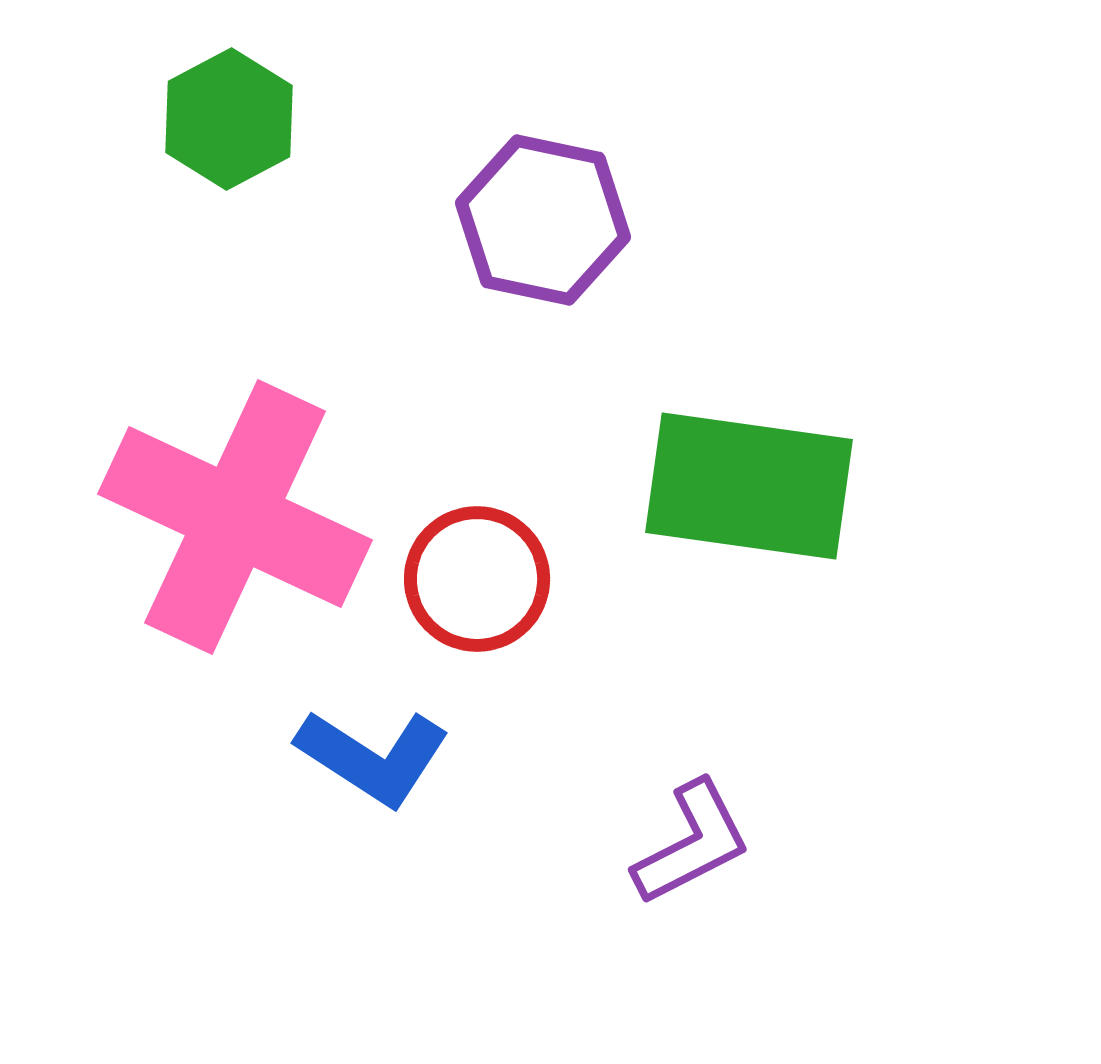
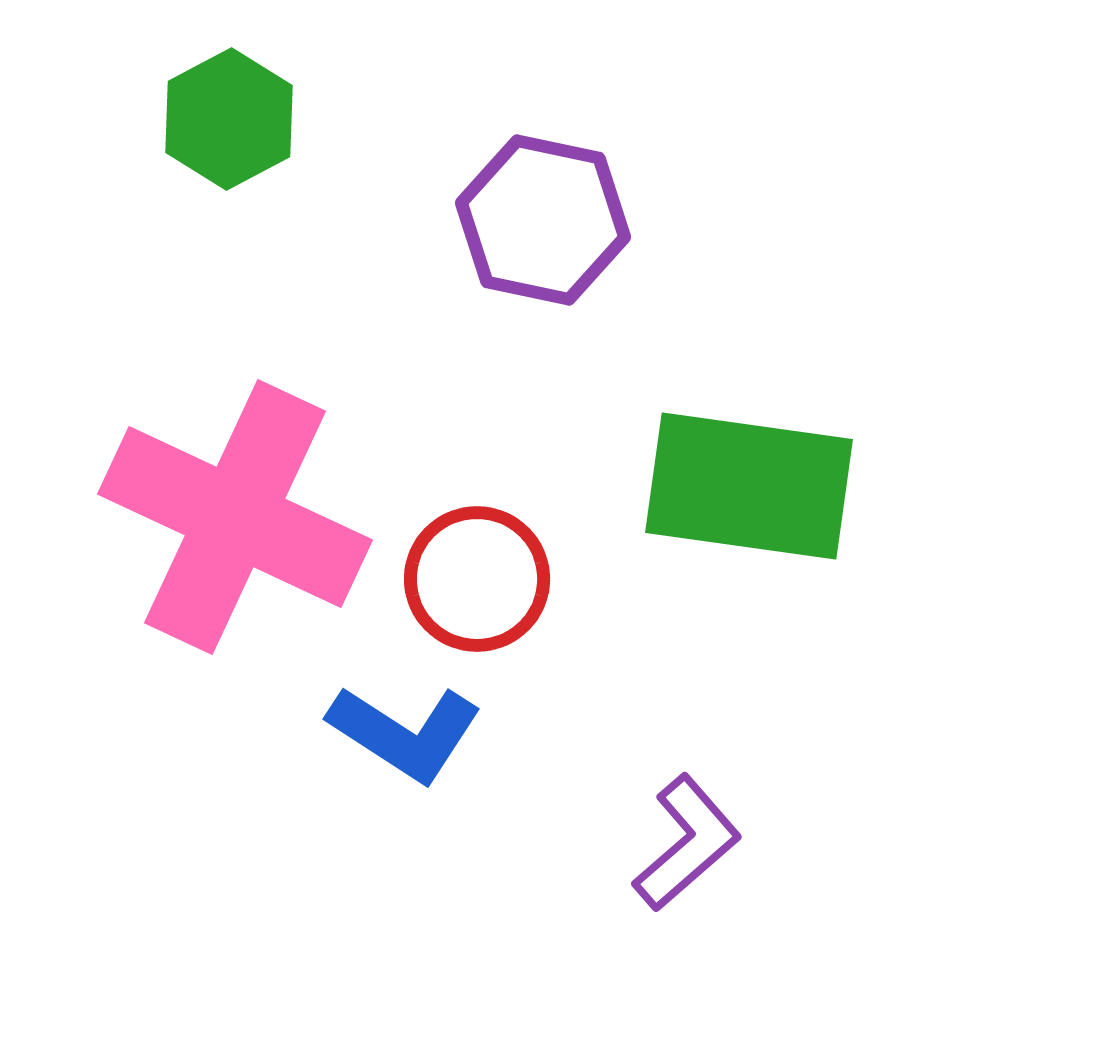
blue L-shape: moved 32 px right, 24 px up
purple L-shape: moved 5 px left; rotated 14 degrees counterclockwise
